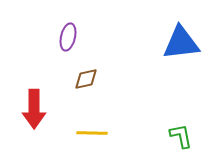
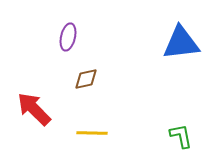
red arrow: rotated 135 degrees clockwise
